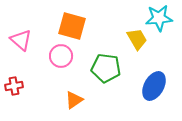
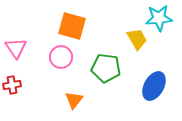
pink triangle: moved 5 px left, 8 px down; rotated 15 degrees clockwise
pink circle: moved 1 px down
red cross: moved 2 px left, 1 px up
orange triangle: rotated 18 degrees counterclockwise
